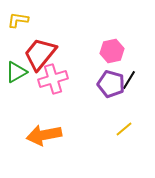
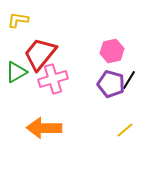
yellow line: moved 1 px right, 1 px down
orange arrow: moved 7 px up; rotated 12 degrees clockwise
